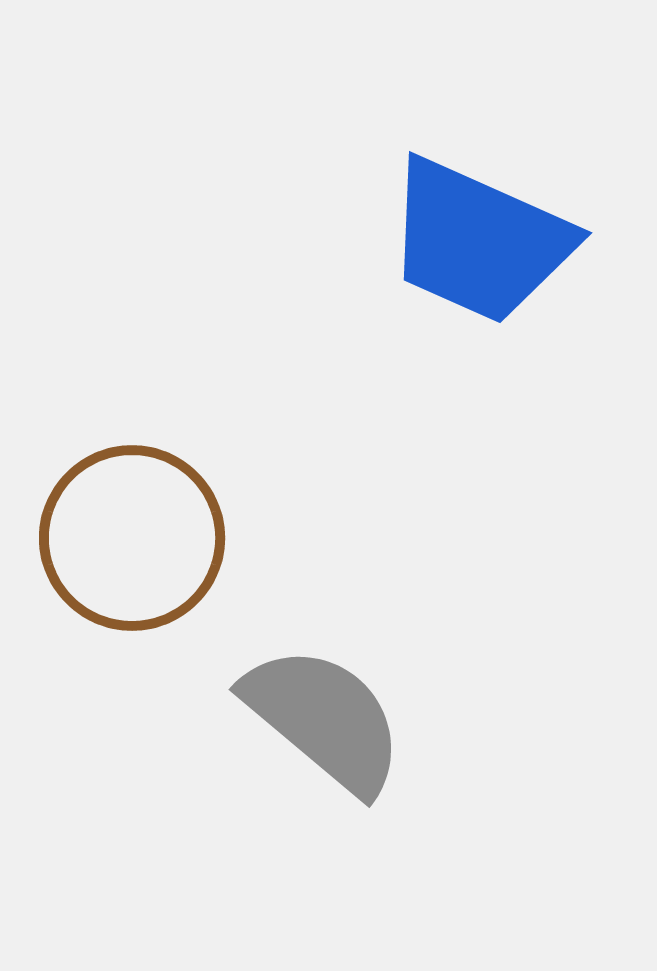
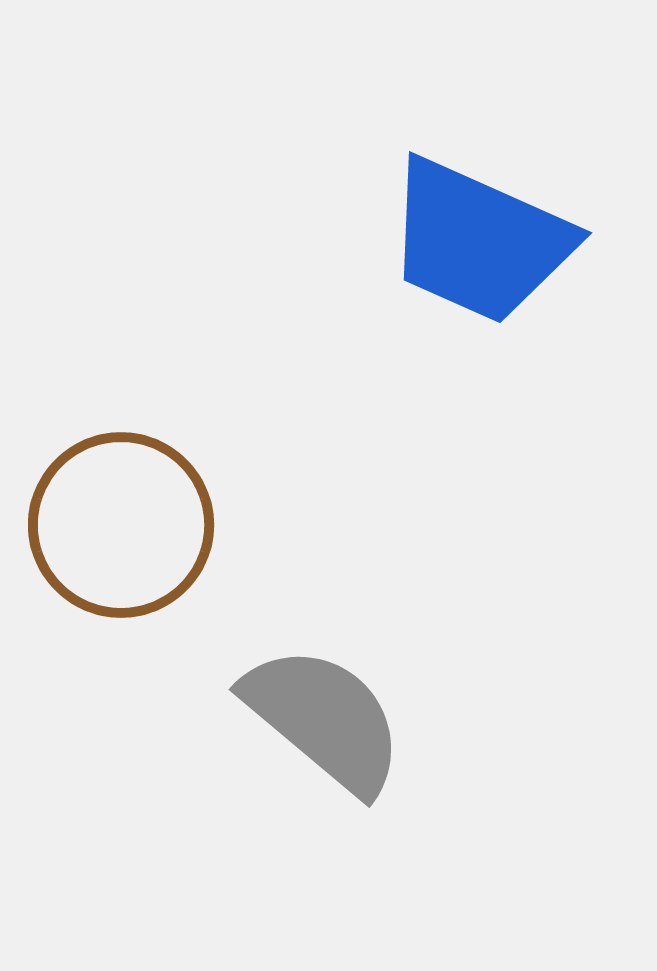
brown circle: moved 11 px left, 13 px up
